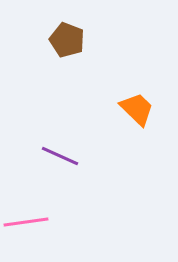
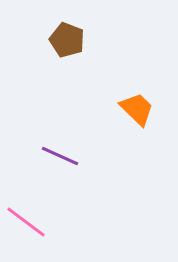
pink line: rotated 45 degrees clockwise
